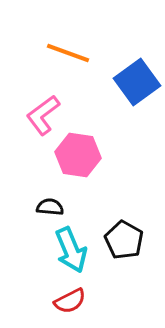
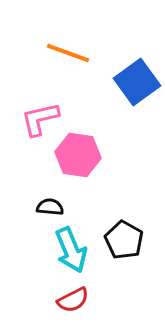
pink L-shape: moved 3 px left, 4 px down; rotated 24 degrees clockwise
red semicircle: moved 3 px right, 1 px up
